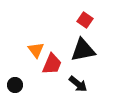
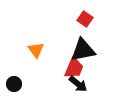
red square: moved 1 px up
red trapezoid: moved 22 px right, 4 px down
black circle: moved 1 px left, 1 px up
